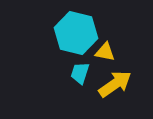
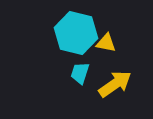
yellow triangle: moved 1 px right, 9 px up
